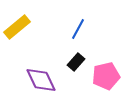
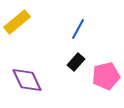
yellow rectangle: moved 5 px up
purple diamond: moved 14 px left
